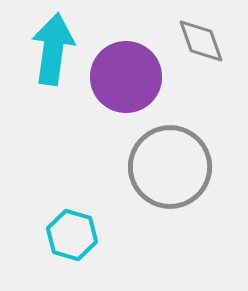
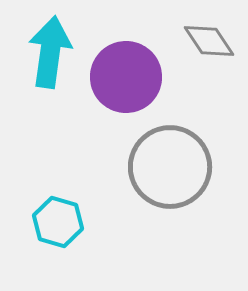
gray diamond: moved 8 px right; rotated 14 degrees counterclockwise
cyan arrow: moved 3 px left, 3 px down
cyan hexagon: moved 14 px left, 13 px up
